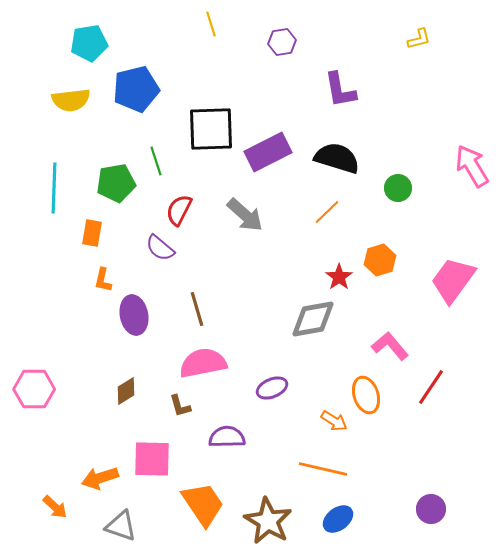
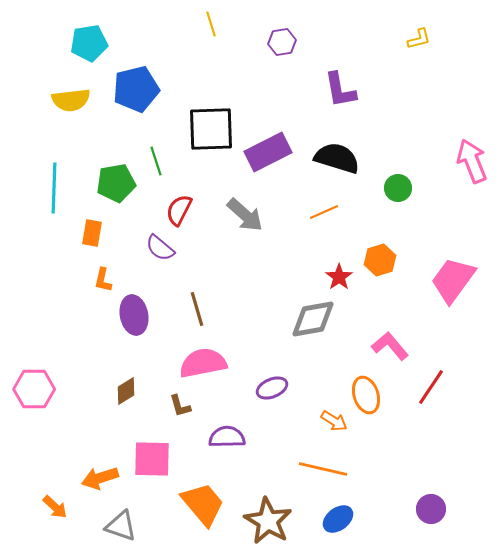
pink arrow at (472, 166): moved 5 px up; rotated 9 degrees clockwise
orange line at (327, 212): moved 3 px left; rotated 20 degrees clockwise
orange trapezoid at (203, 504): rotated 6 degrees counterclockwise
